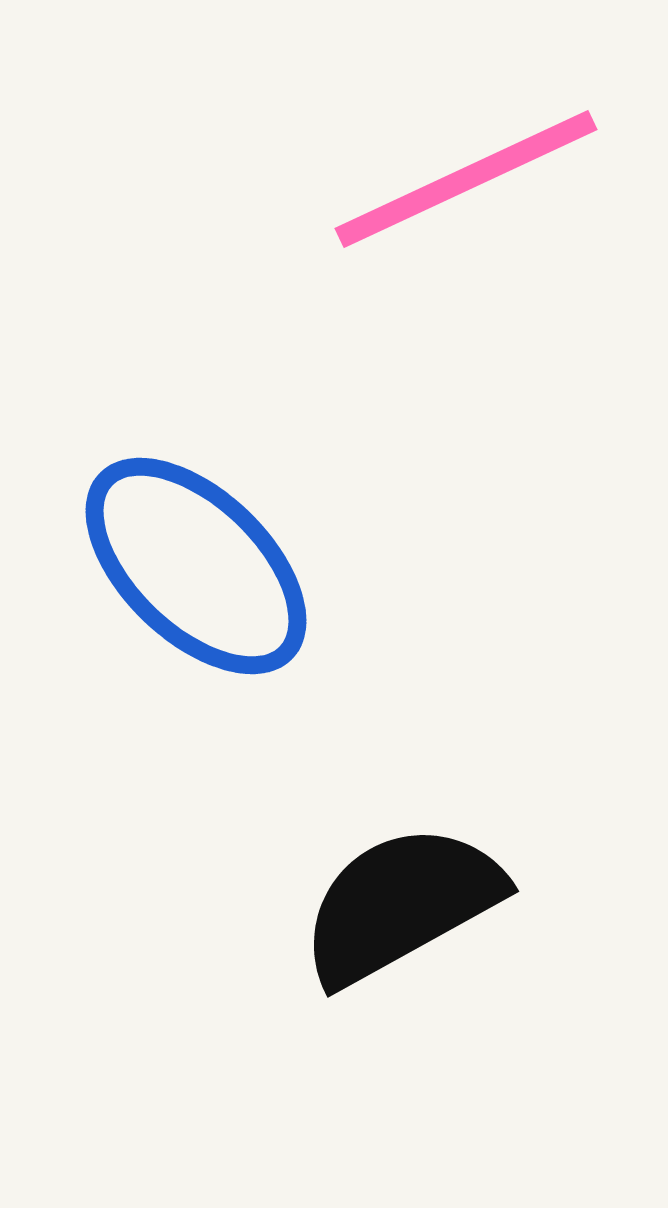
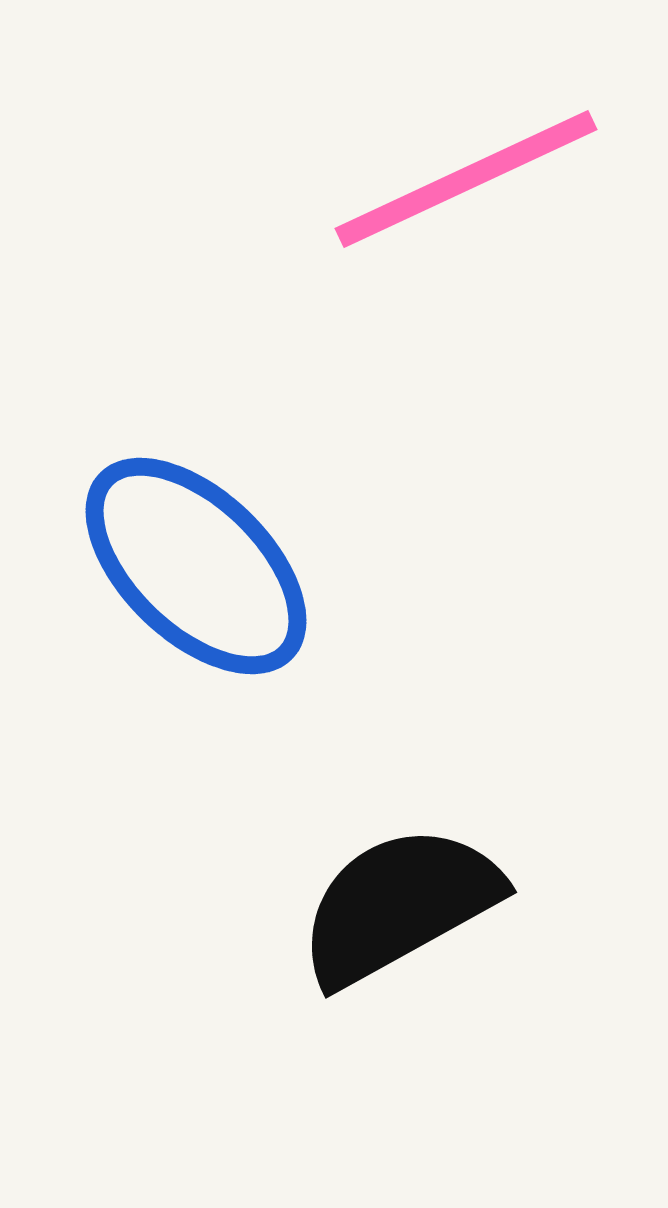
black semicircle: moved 2 px left, 1 px down
